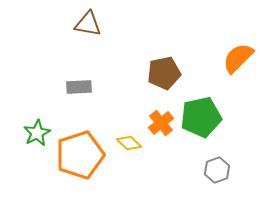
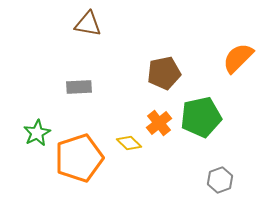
orange cross: moved 2 px left
orange pentagon: moved 1 px left, 3 px down
gray hexagon: moved 3 px right, 10 px down
